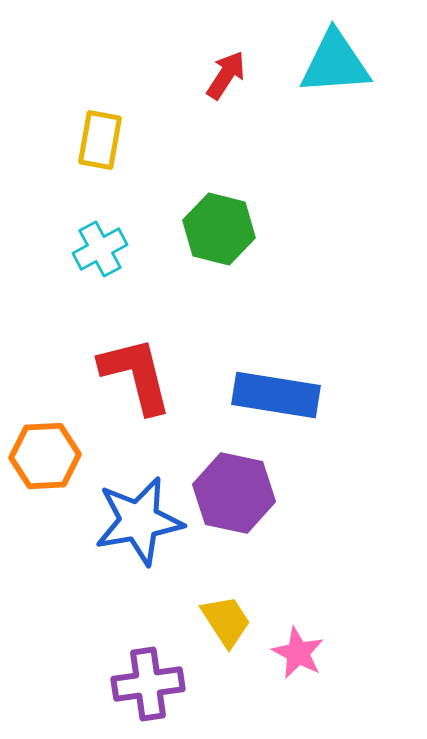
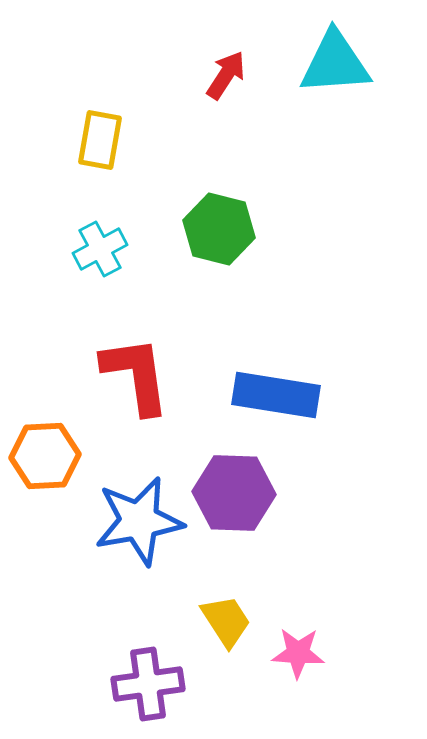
red L-shape: rotated 6 degrees clockwise
purple hexagon: rotated 10 degrees counterclockwise
pink star: rotated 24 degrees counterclockwise
